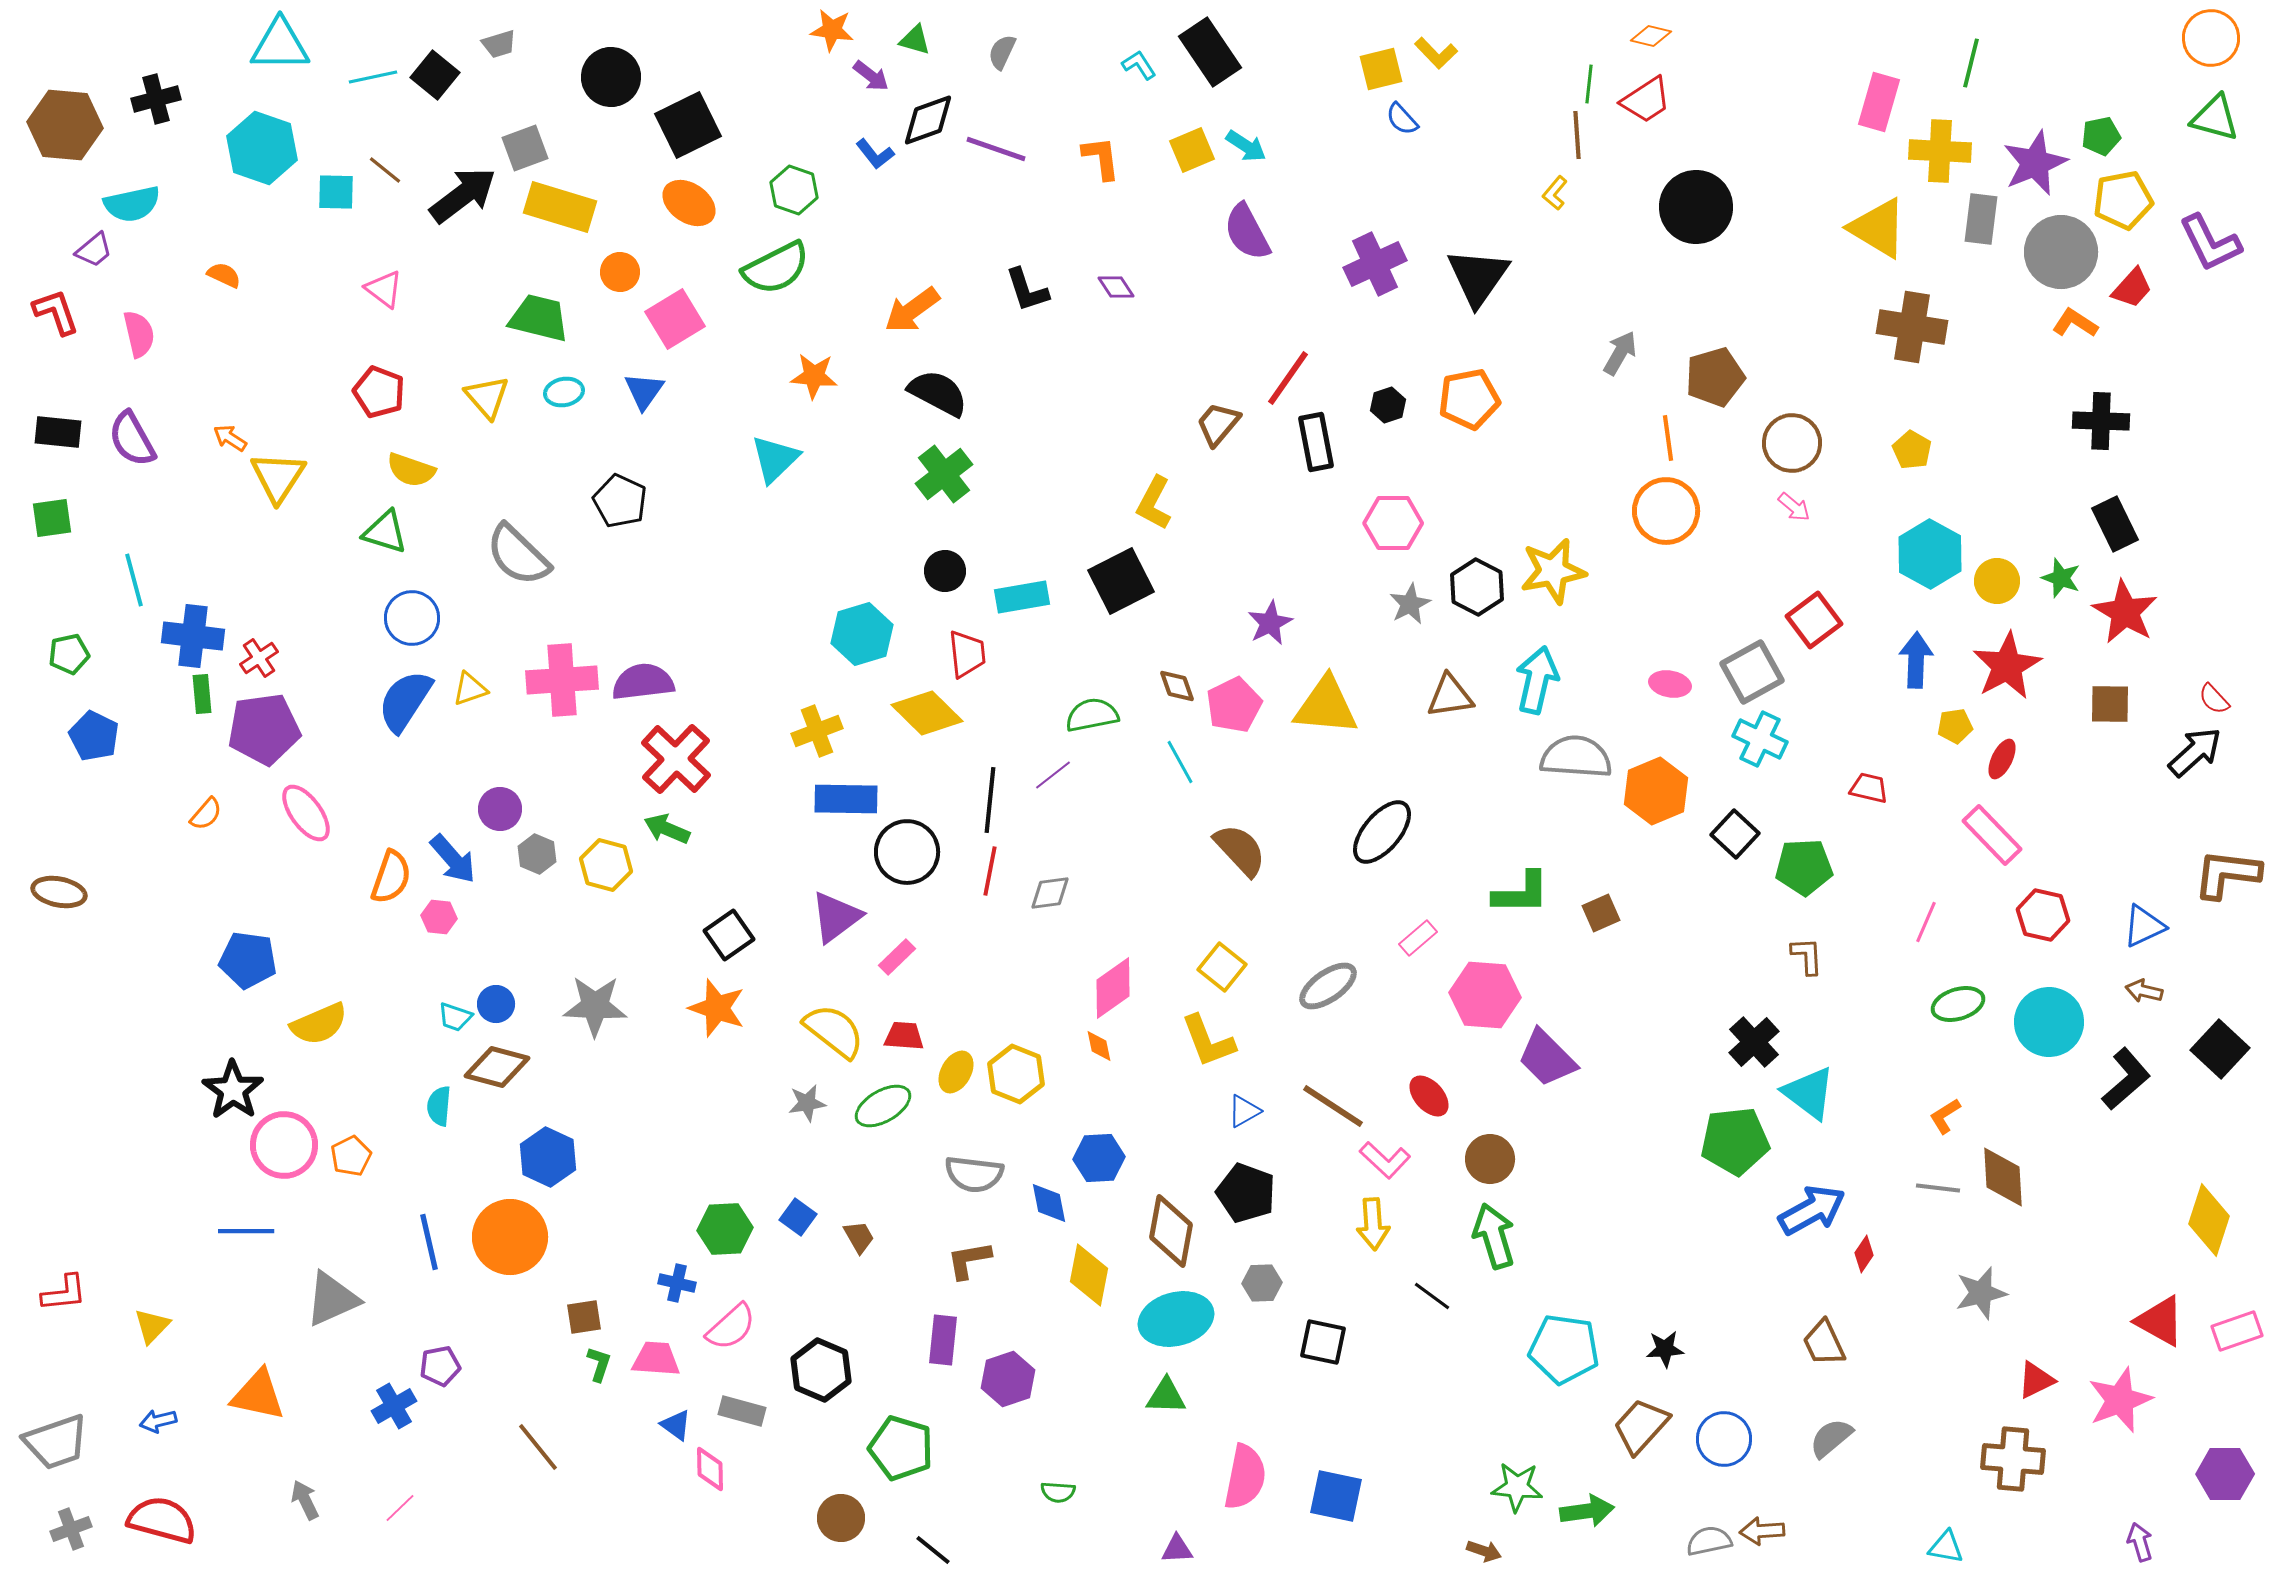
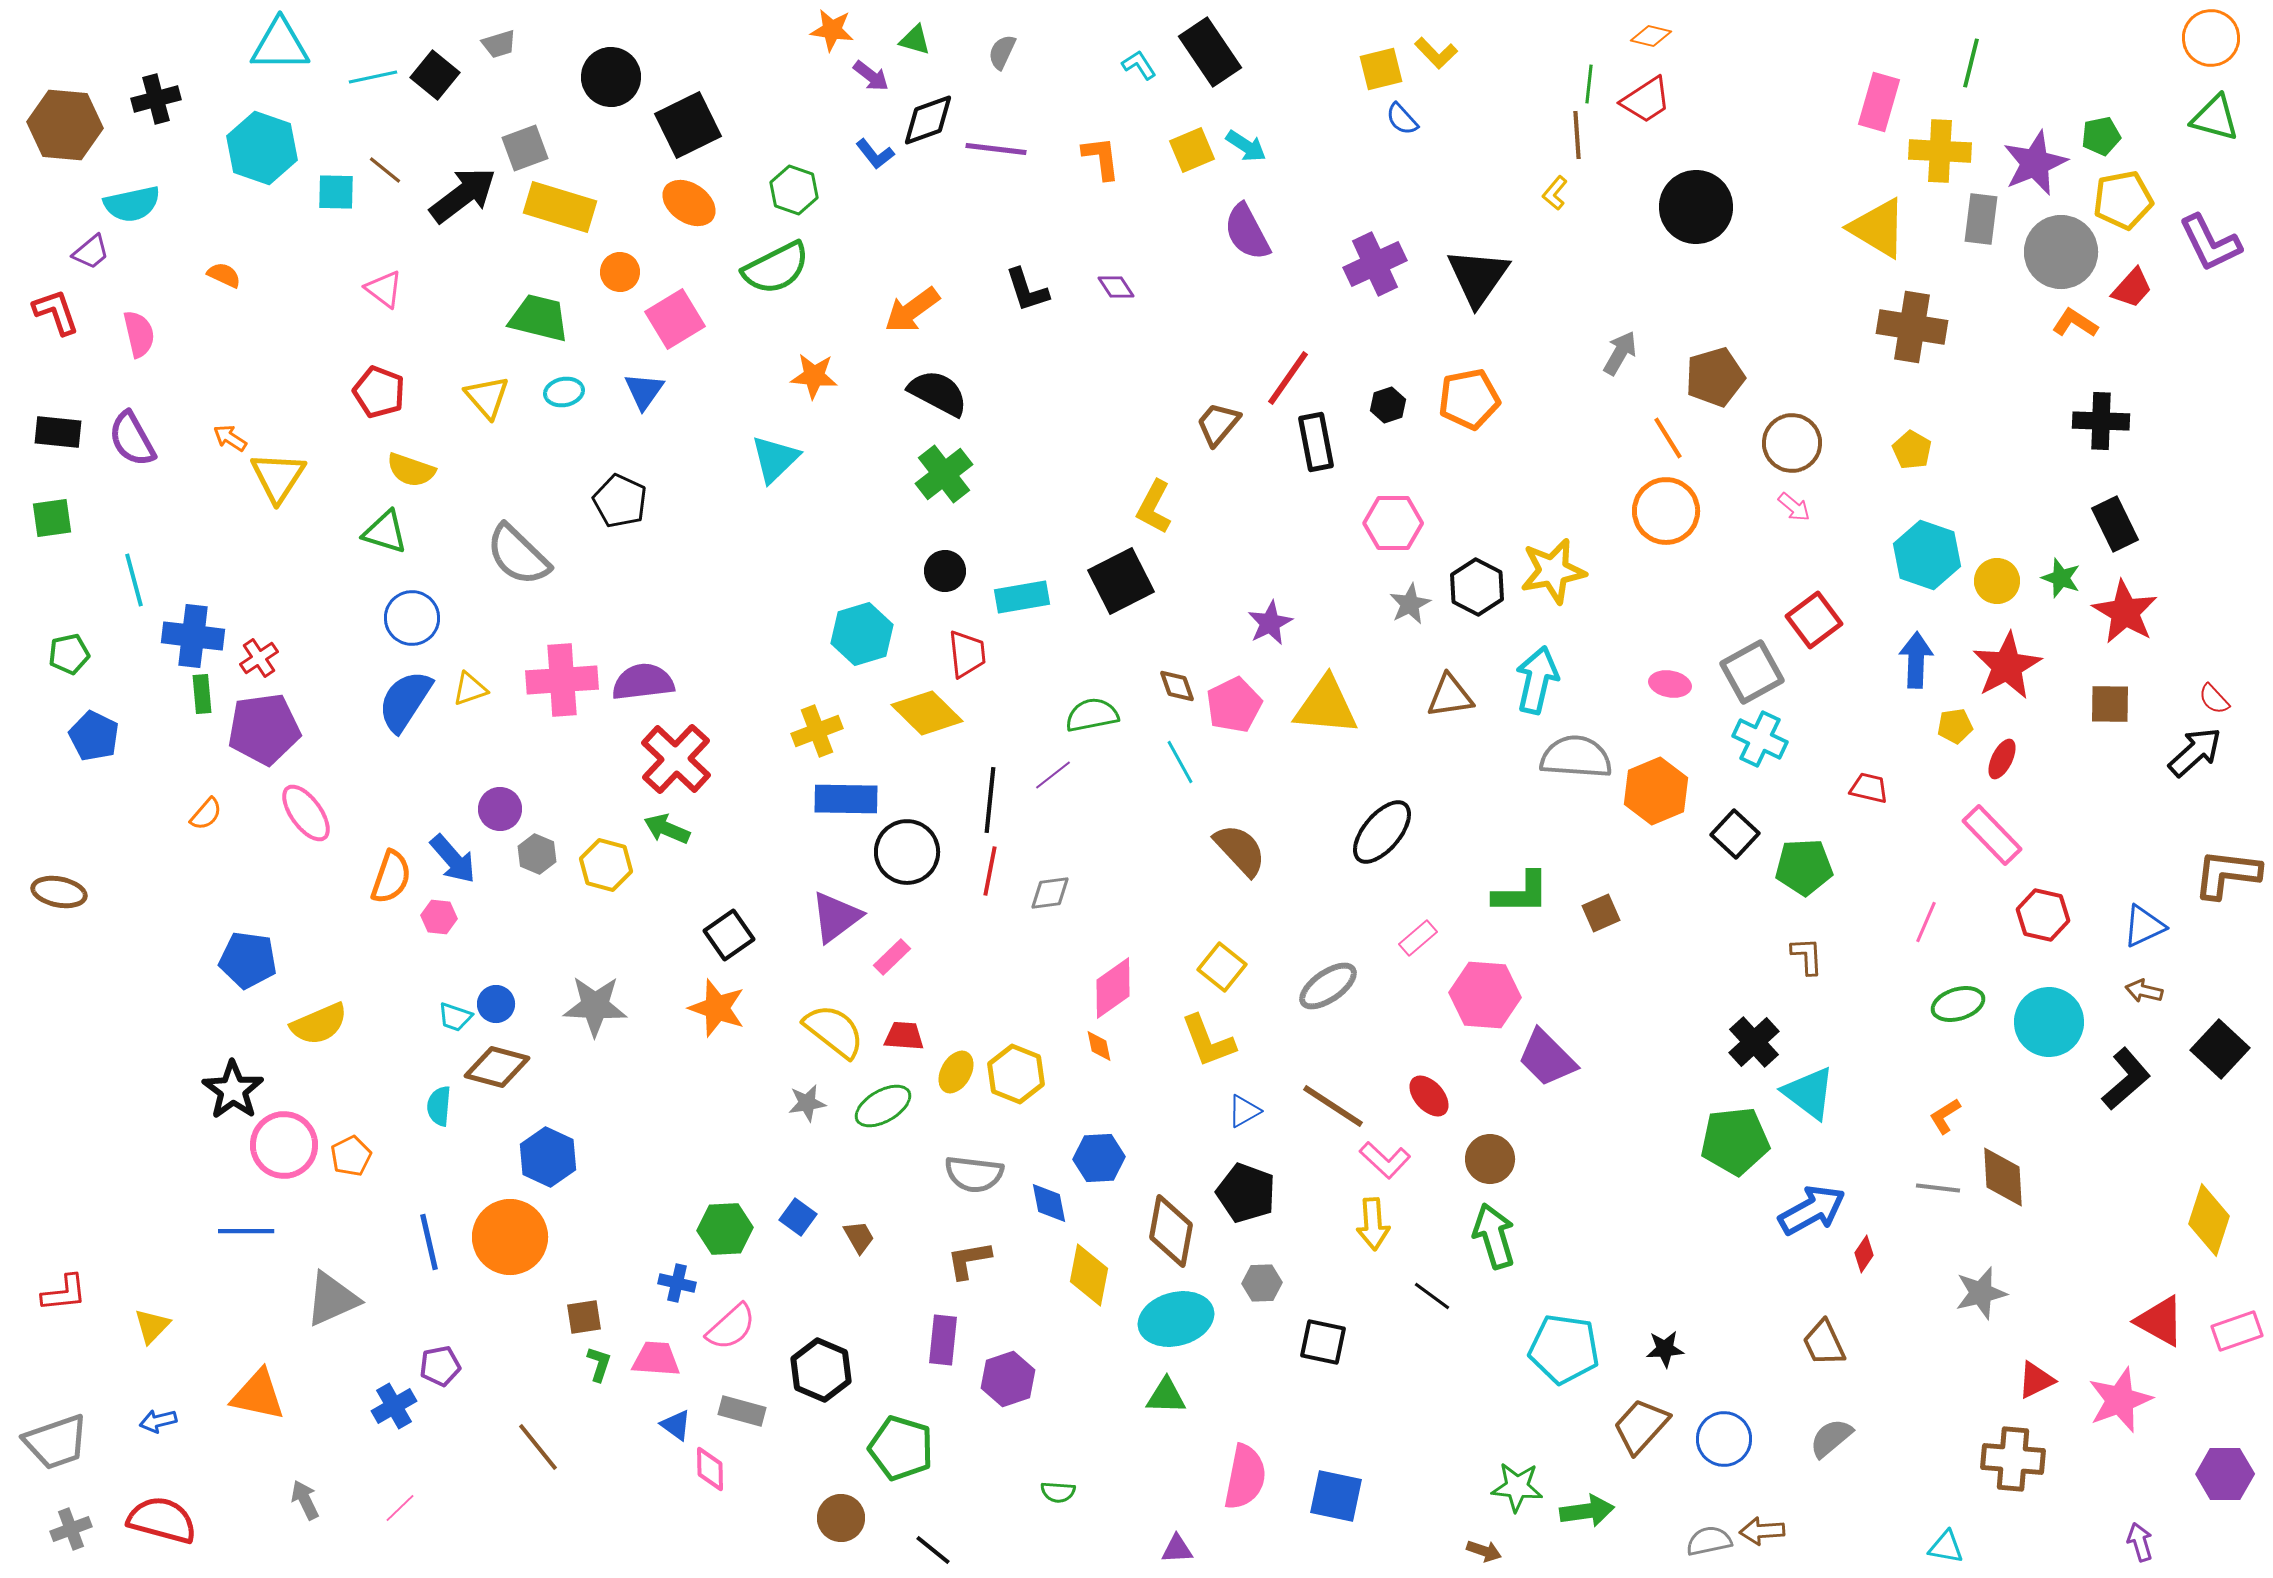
purple line at (996, 149): rotated 12 degrees counterclockwise
purple trapezoid at (94, 250): moved 3 px left, 2 px down
orange line at (1668, 438): rotated 24 degrees counterclockwise
yellow L-shape at (1154, 503): moved 4 px down
cyan hexagon at (1930, 554): moved 3 px left, 1 px down; rotated 10 degrees counterclockwise
pink rectangle at (897, 957): moved 5 px left
